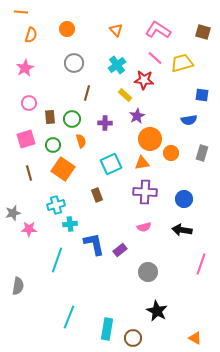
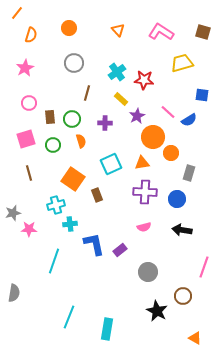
orange line at (21, 12): moved 4 px left, 1 px down; rotated 56 degrees counterclockwise
orange circle at (67, 29): moved 2 px right, 1 px up
orange triangle at (116, 30): moved 2 px right
pink L-shape at (158, 30): moved 3 px right, 2 px down
pink line at (155, 58): moved 13 px right, 54 px down
cyan cross at (117, 65): moved 7 px down
yellow rectangle at (125, 95): moved 4 px left, 4 px down
blue semicircle at (189, 120): rotated 21 degrees counterclockwise
orange circle at (150, 139): moved 3 px right, 2 px up
gray rectangle at (202, 153): moved 13 px left, 20 px down
orange square at (63, 169): moved 10 px right, 10 px down
blue circle at (184, 199): moved 7 px left
cyan line at (57, 260): moved 3 px left, 1 px down
pink line at (201, 264): moved 3 px right, 3 px down
gray semicircle at (18, 286): moved 4 px left, 7 px down
brown circle at (133, 338): moved 50 px right, 42 px up
